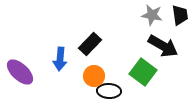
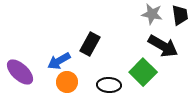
gray star: moved 1 px up
black rectangle: rotated 15 degrees counterclockwise
blue arrow: moved 1 px left, 2 px down; rotated 55 degrees clockwise
green square: rotated 8 degrees clockwise
orange circle: moved 27 px left, 6 px down
black ellipse: moved 6 px up
